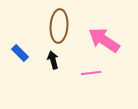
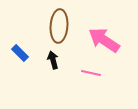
pink line: rotated 18 degrees clockwise
